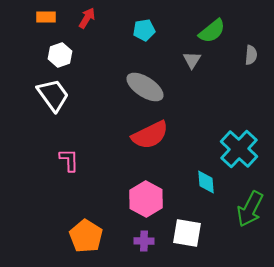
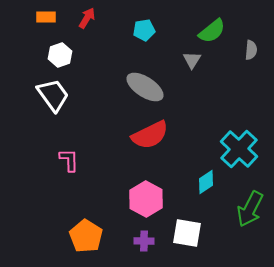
gray semicircle: moved 5 px up
cyan diamond: rotated 60 degrees clockwise
